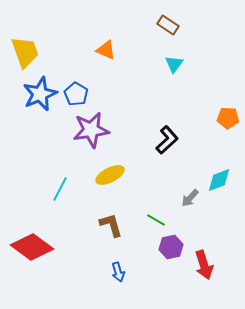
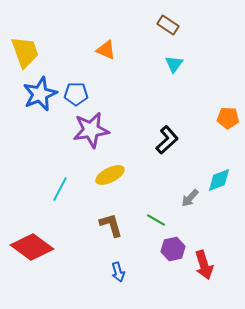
blue pentagon: rotated 30 degrees counterclockwise
purple hexagon: moved 2 px right, 2 px down
